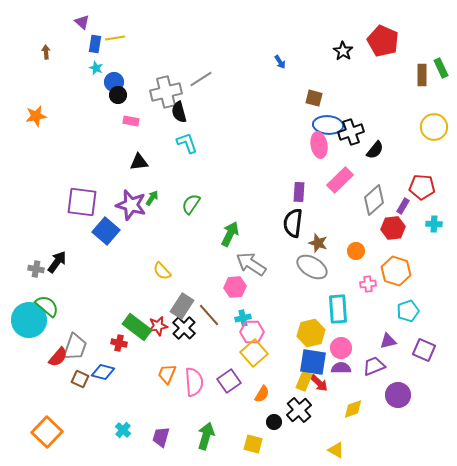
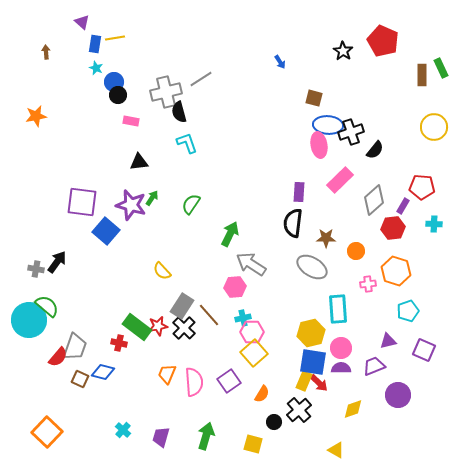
brown star at (318, 243): moved 8 px right, 5 px up; rotated 18 degrees counterclockwise
